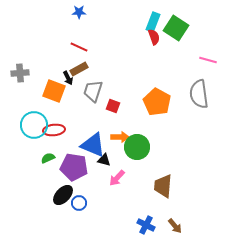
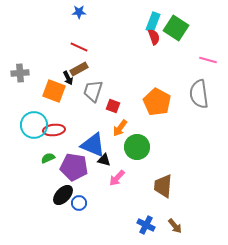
orange arrow: moved 9 px up; rotated 126 degrees clockwise
